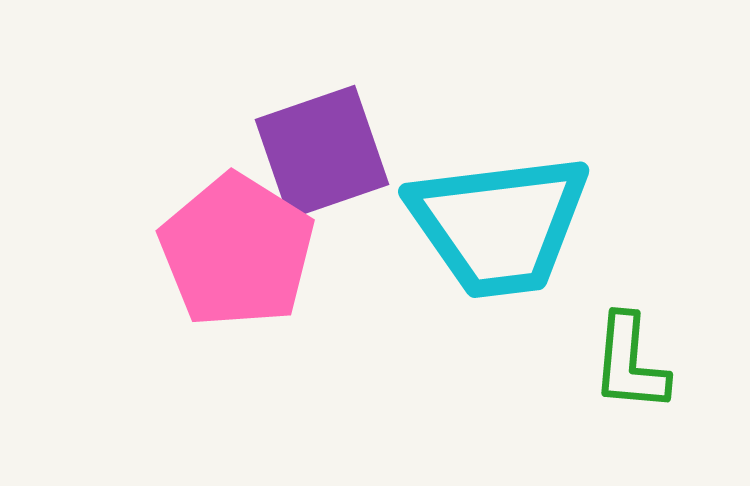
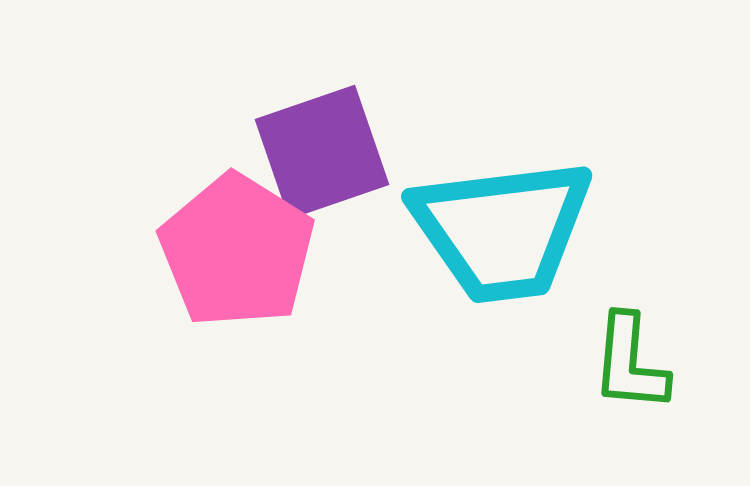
cyan trapezoid: moved 3 px right, 5 px down
